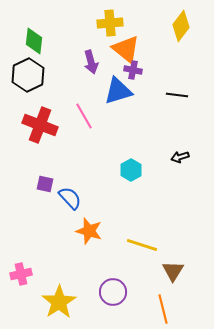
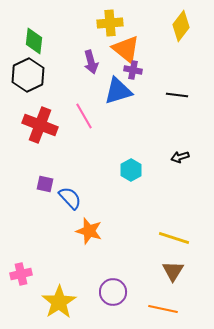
yellow line: moved 32 px right, 7 px up
orange line: rotated 64 degrees counterclockwise
